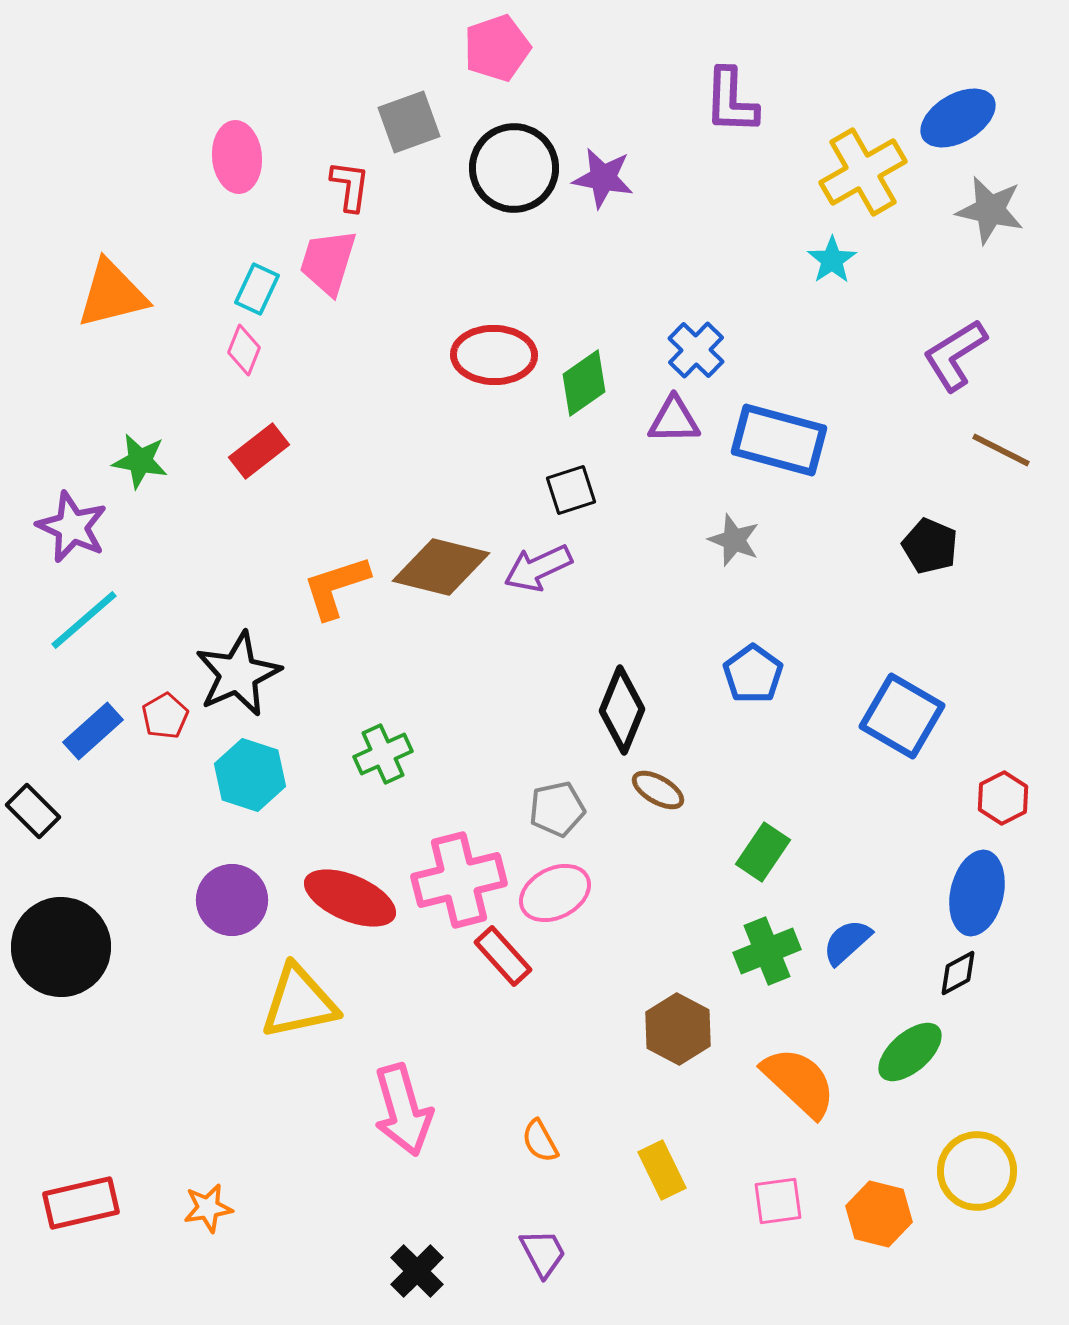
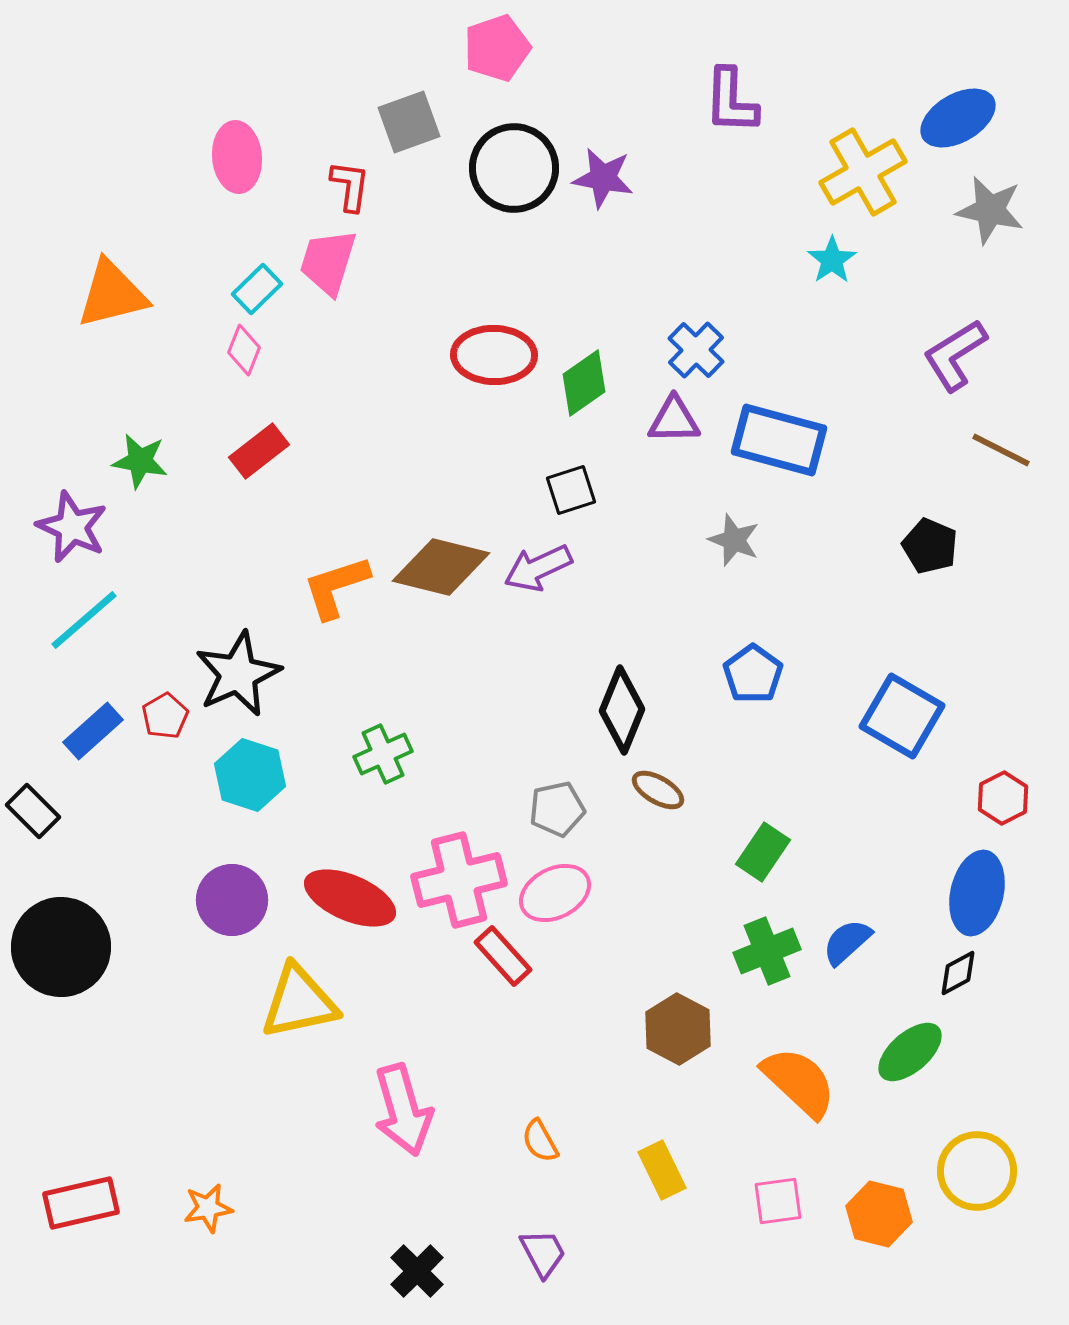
cyan rectangle at (257, 289): rotated 21 degrees clockwise
